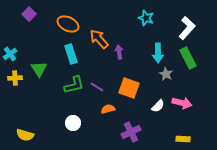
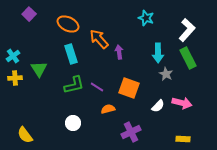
white L-shape: moved 2 px down
cyan cross: moved 3 px right, 2 px down
yellow semicircle: rotated 36 degrees clockwise
